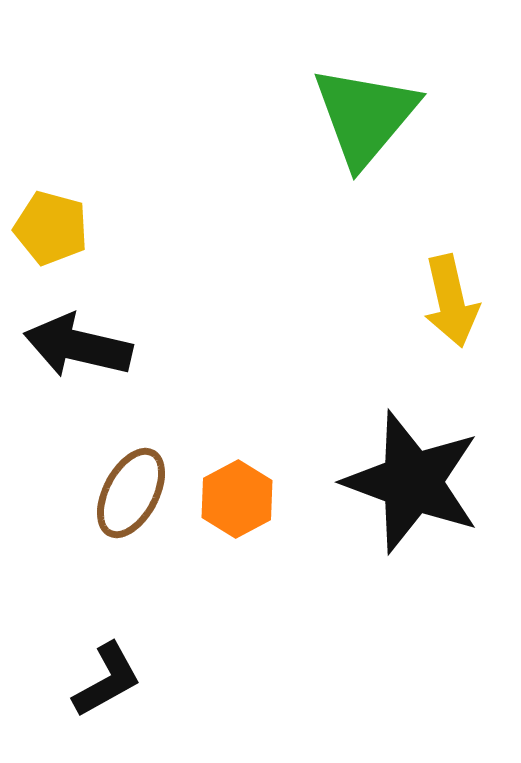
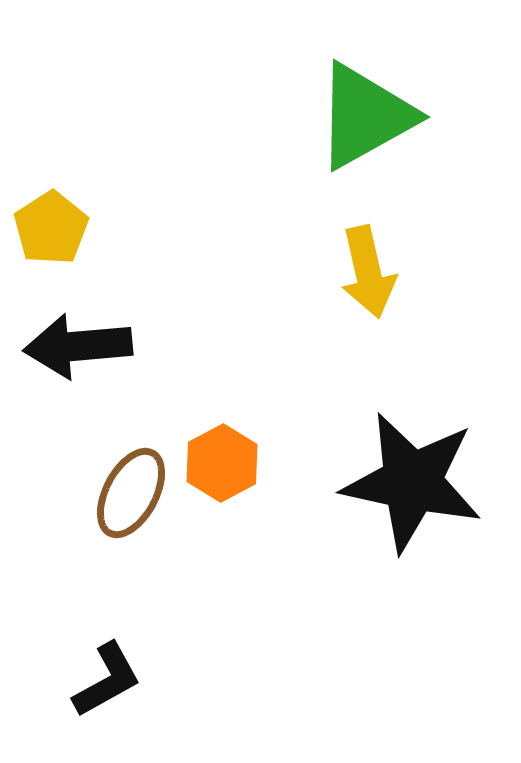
green triangle: rotated 21 degrees clockwise
yellow pentagon: rotated 24 degrees clockwise
yellow arrow: moved 83 px left, 29 px up
black arrow: rotated 18 degrees counterclockwise
black star: rotated 8 degrees counterclockwise
orange hexagon: moved 15 px left, 36 px up
